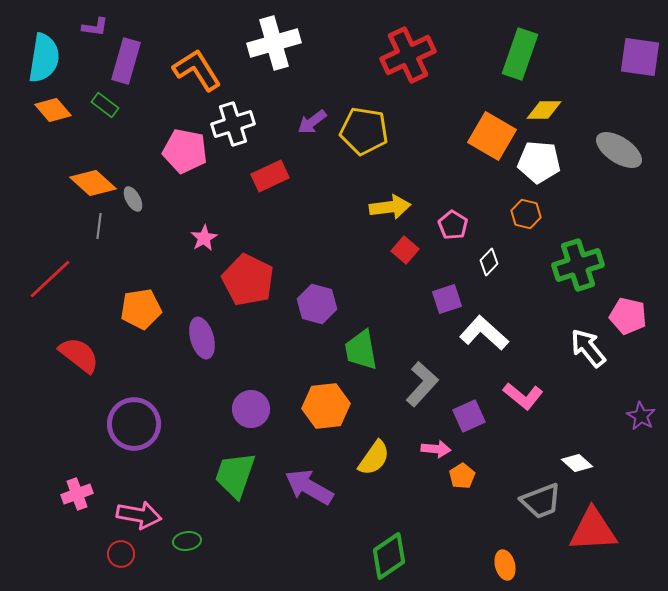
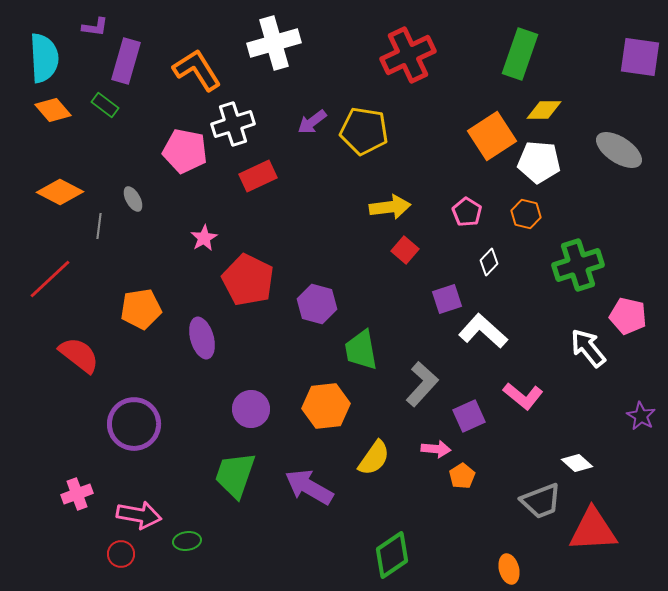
cyan semicircle at (44, 58): rotated 12 degrees counterclockwise
orange square at (492, 136): rotated 27 degrees clockwise
red rectangle at (270, 176): moved 12 px left
orange diamond at (93, 183): moved 33 px left, 9 px down; rotated 15 degrees counterclockwise
pink pentagon at (453, 225): moved 14 px right, 13 px up
white L-shape at (484, 333): moved 1 px left, 2 px up
green diamond at (389, 556): moved 3 px right, 1 px up
orange ellipse at (505, 565): moved 4 px right, 4 px down
